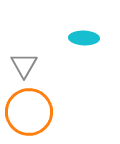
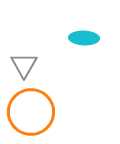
orange circle: moved 2 px right
